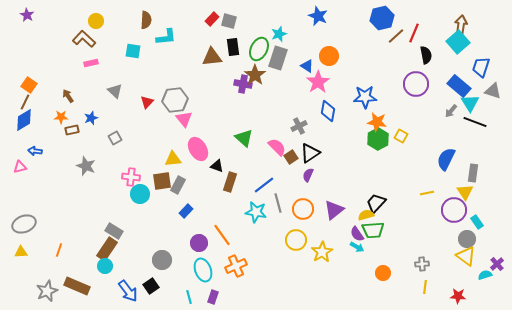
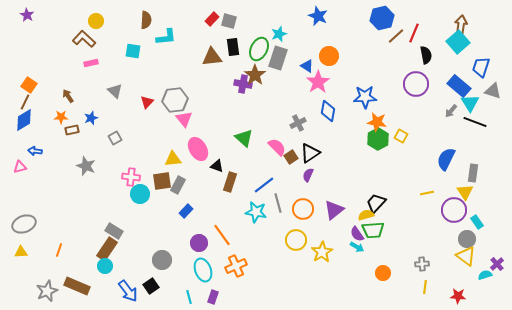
gray cross at (299, 126): moved 1 px left, 3 px up
